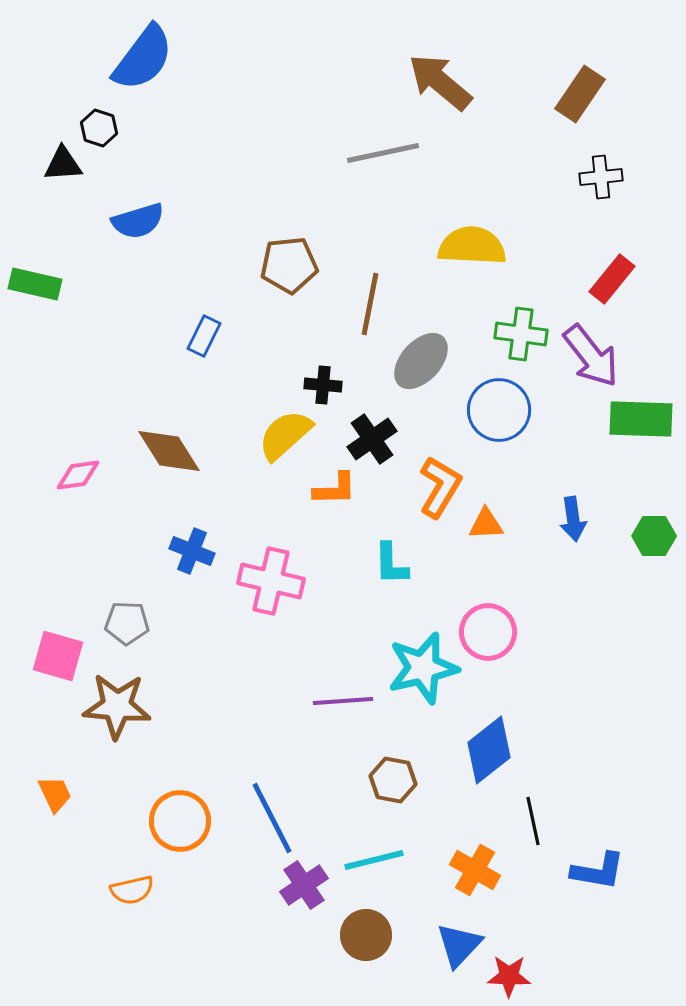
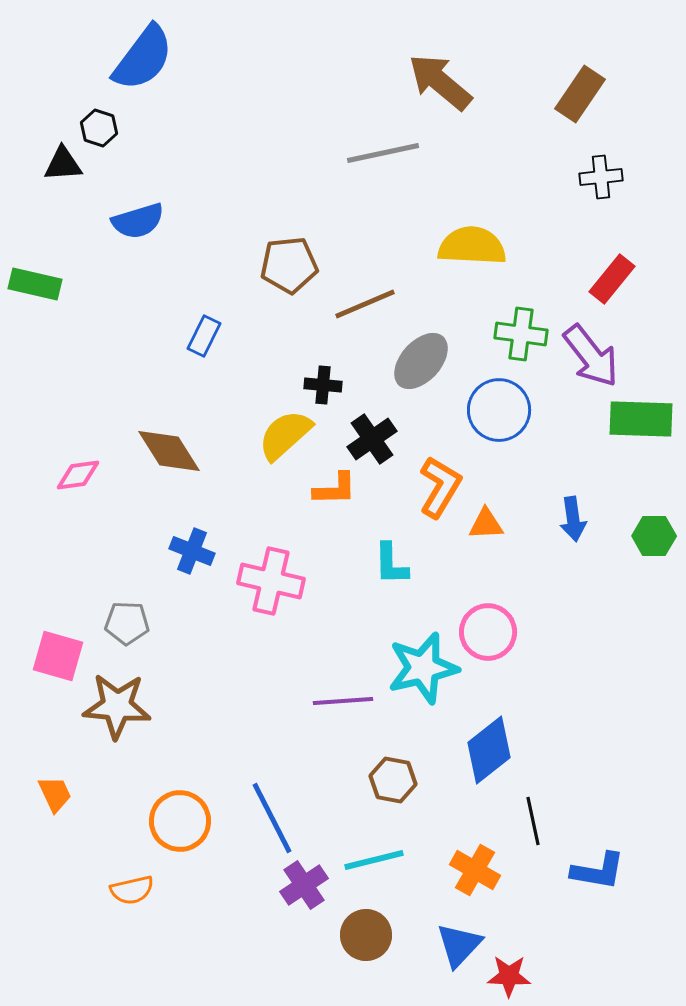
brown line at (370, 304): moved 5 px left; rotated 56 degrees clockwise
